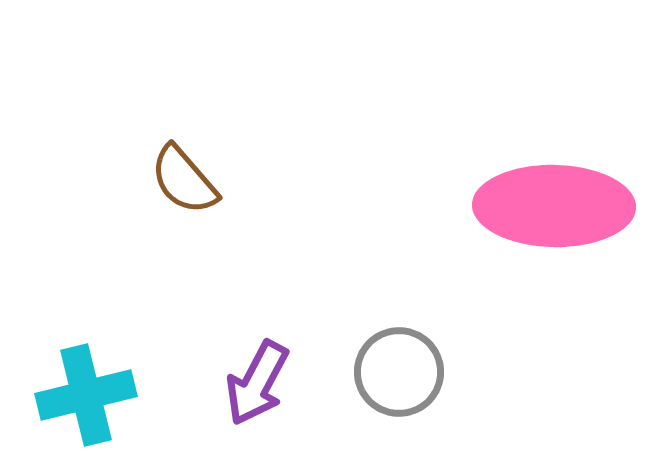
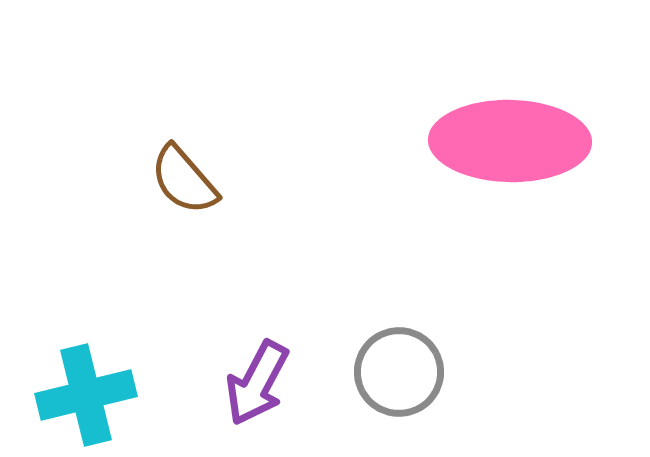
pink ellipse: moved 44 px left, 65 px up
